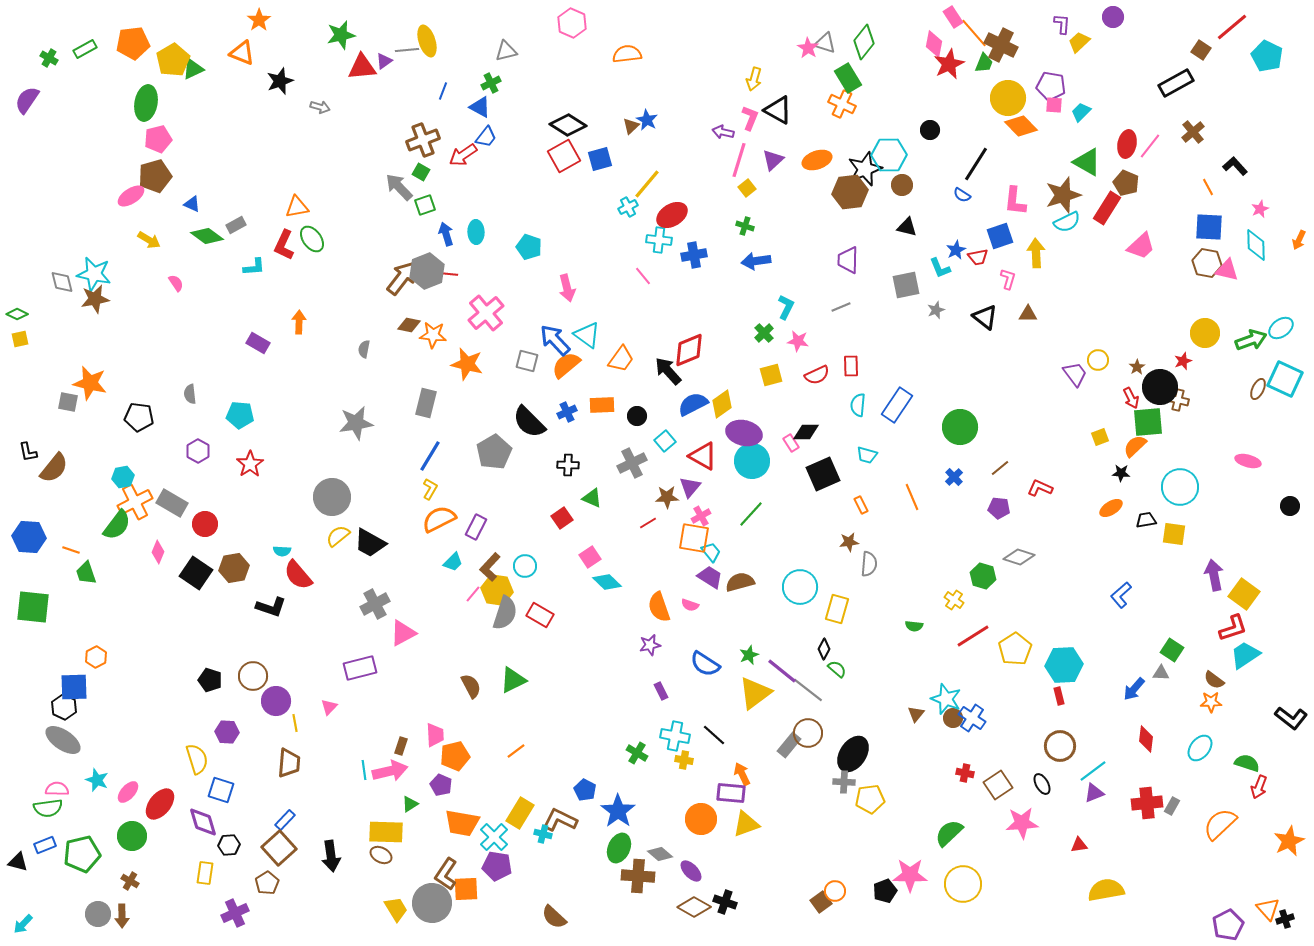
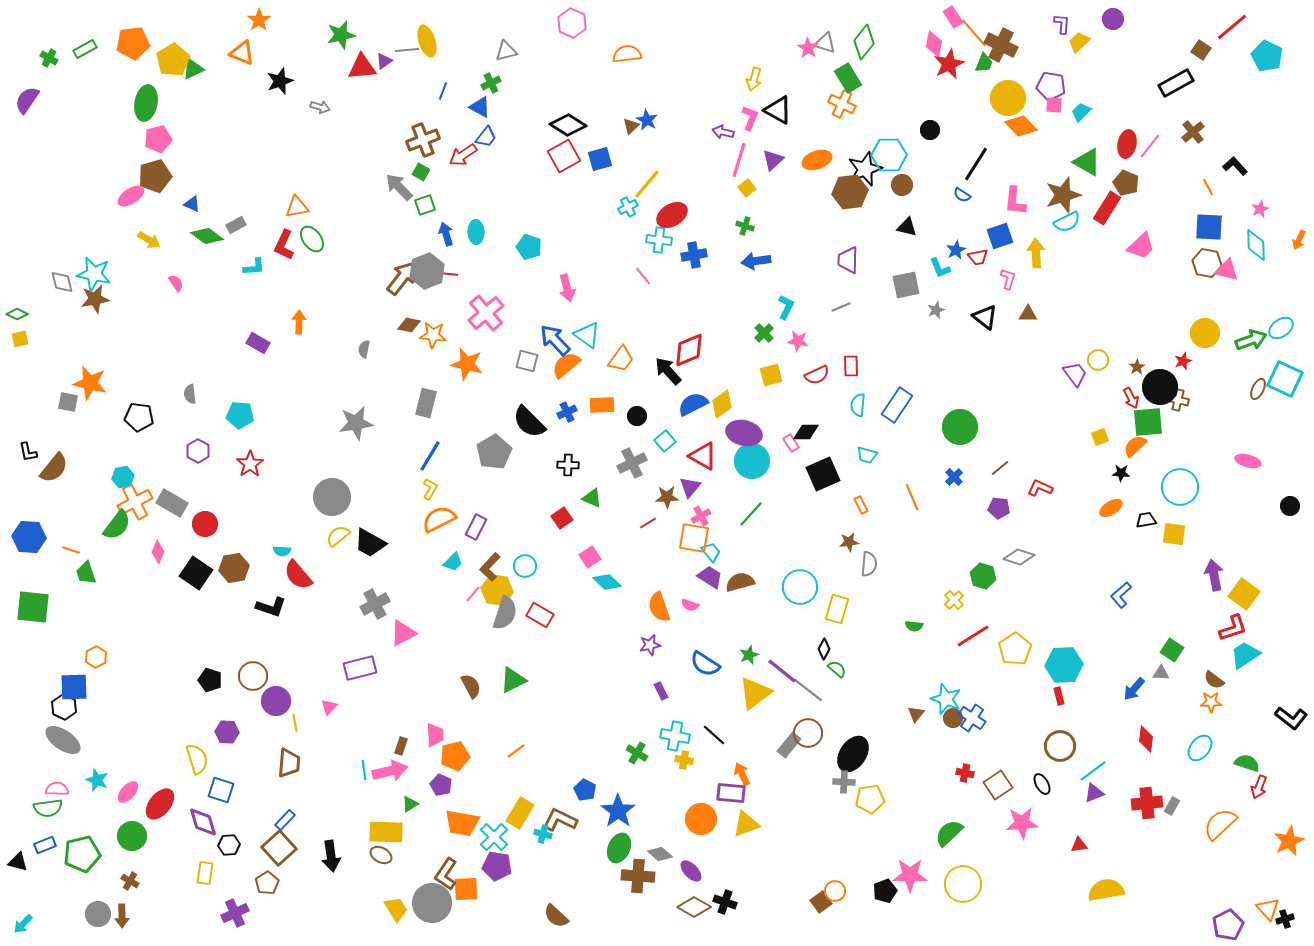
purple circle at (1113, 17): moved 2 px down
yellow cross at (954, 600): rotated 12 degrees clockwise
brown semicircle at (554, 917): moved 2 px right, 1 px up
